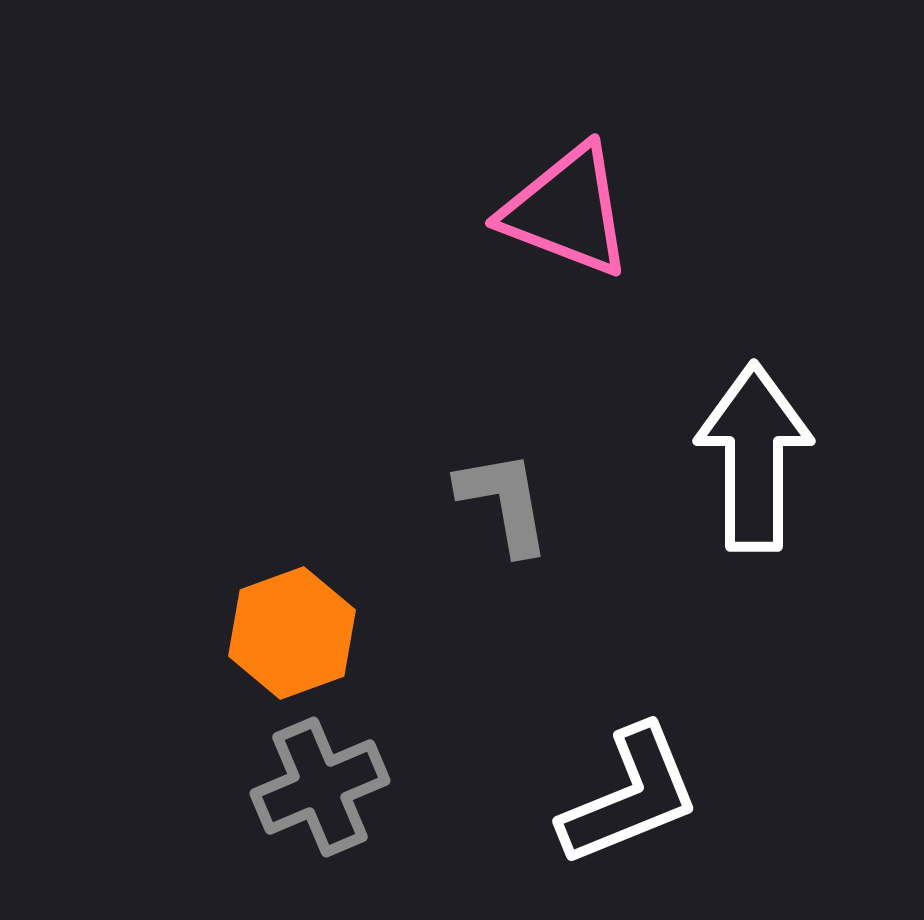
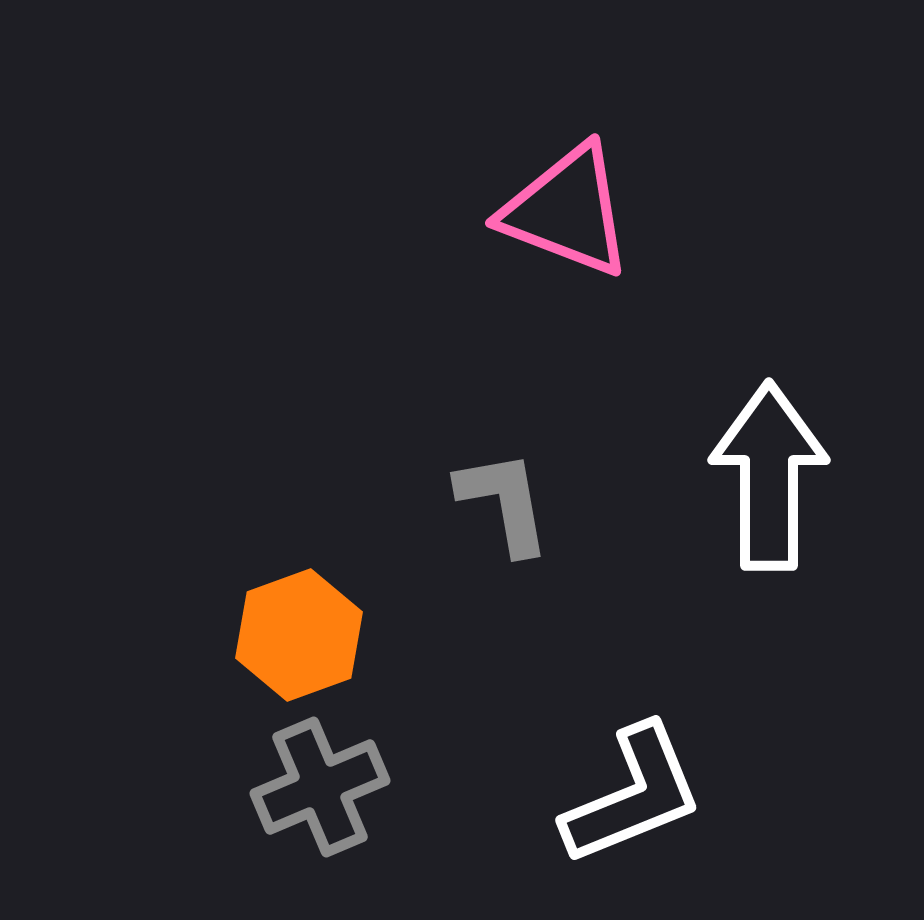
white arrow: moved 15 px right, 19 px down
orange hexagon: moved 7 px right, 2 px down
white L-shape: moved 3 px right, 1 px up
